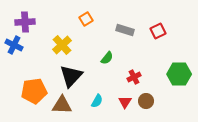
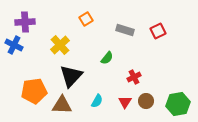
yellow cross: moved 2 px left
green hexagon: moved 1 px left, 30 px down; rotated 10 degrees counterclockwise
